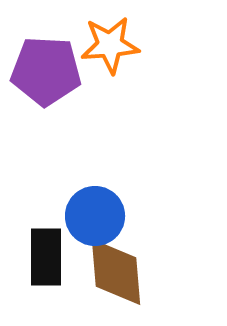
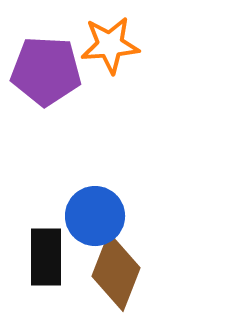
brown diamond: rotated 26 degrees clockwise
